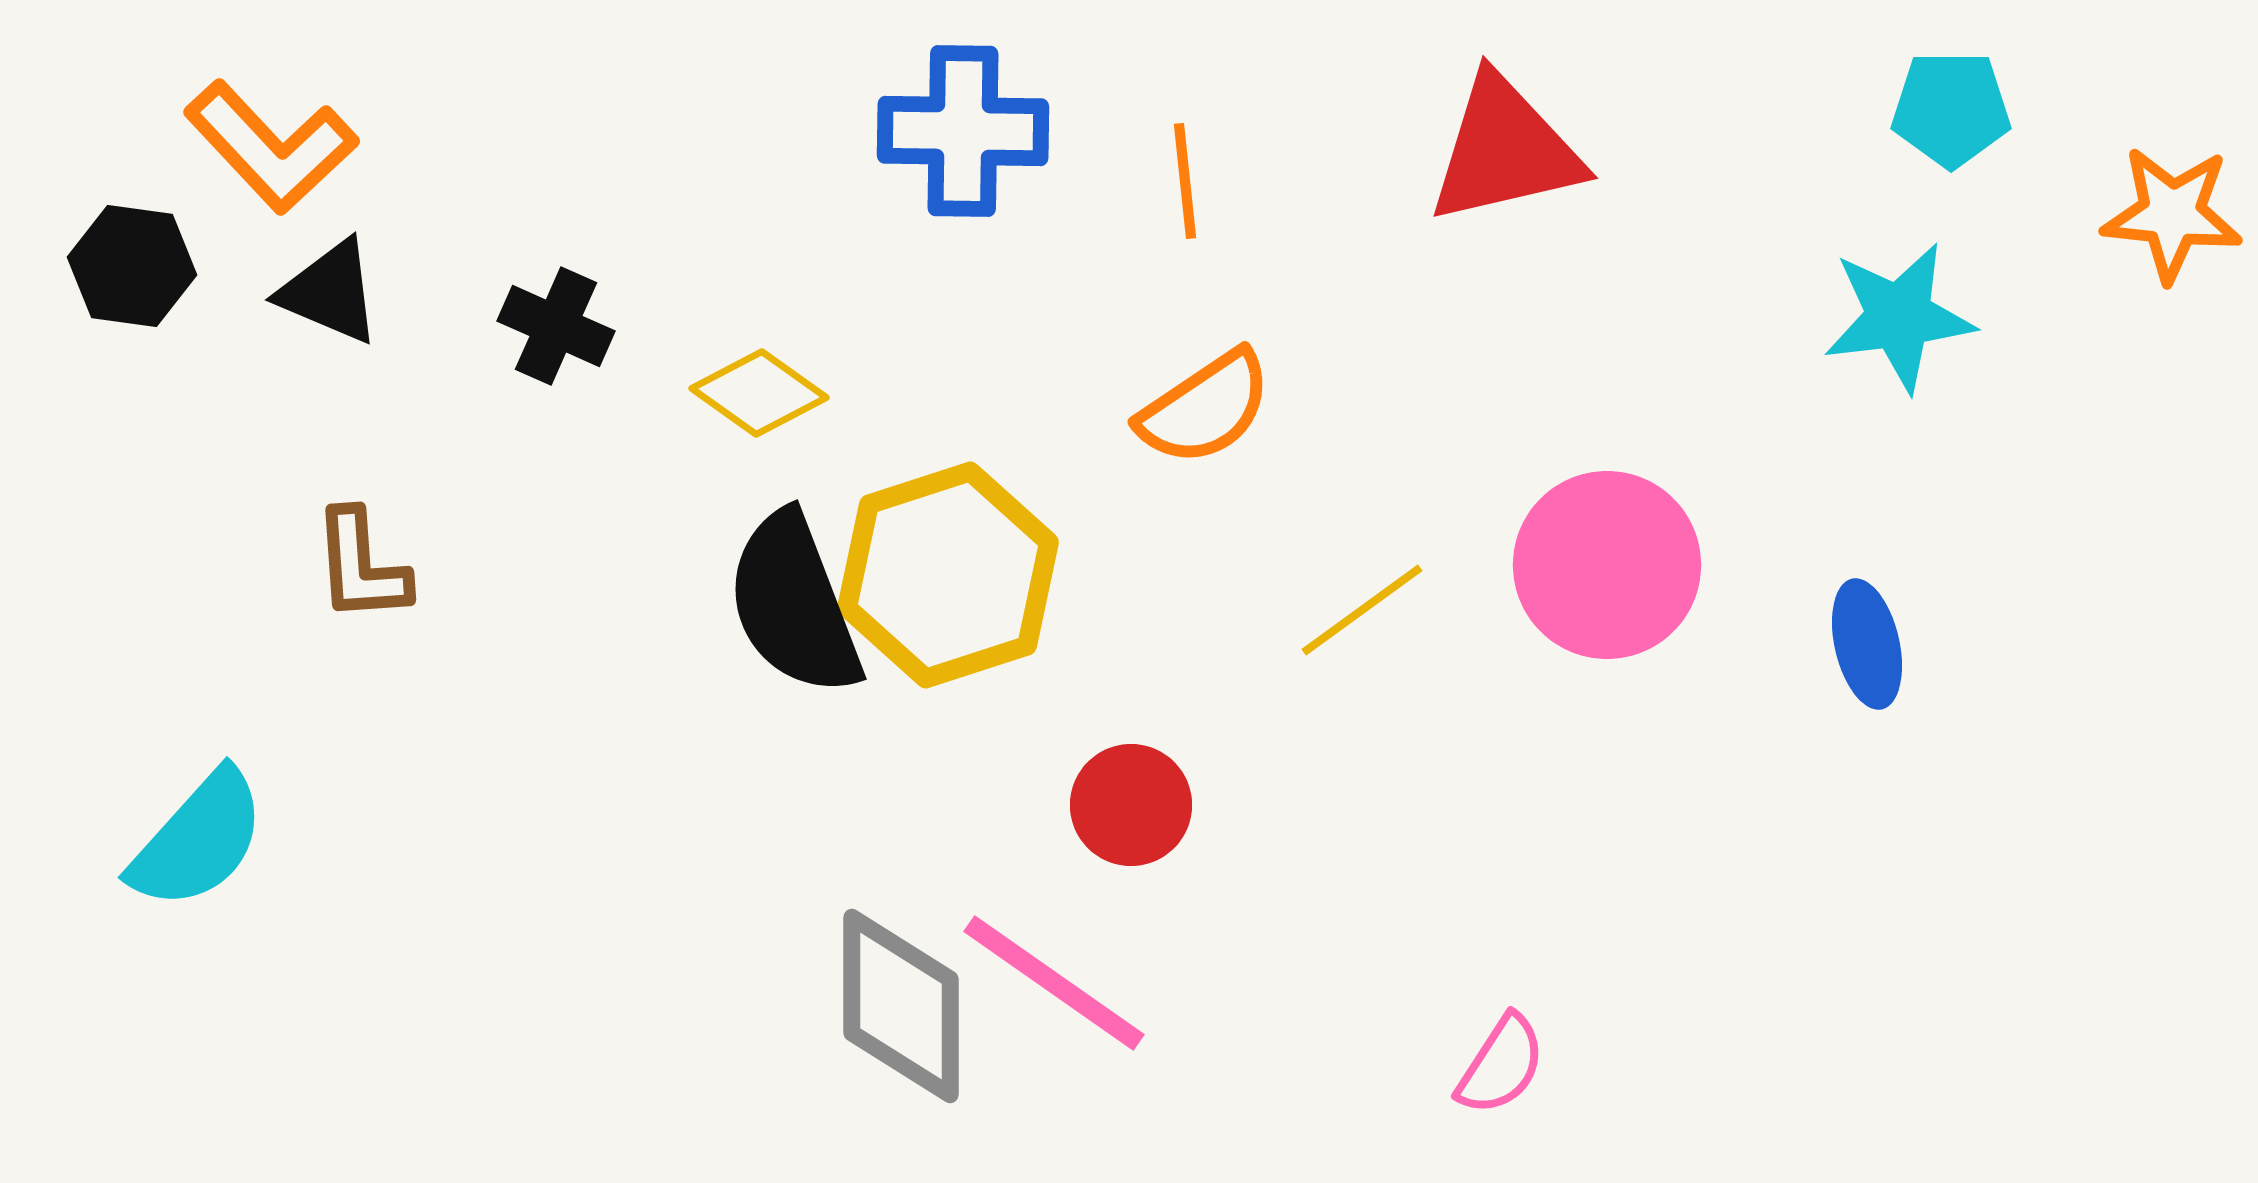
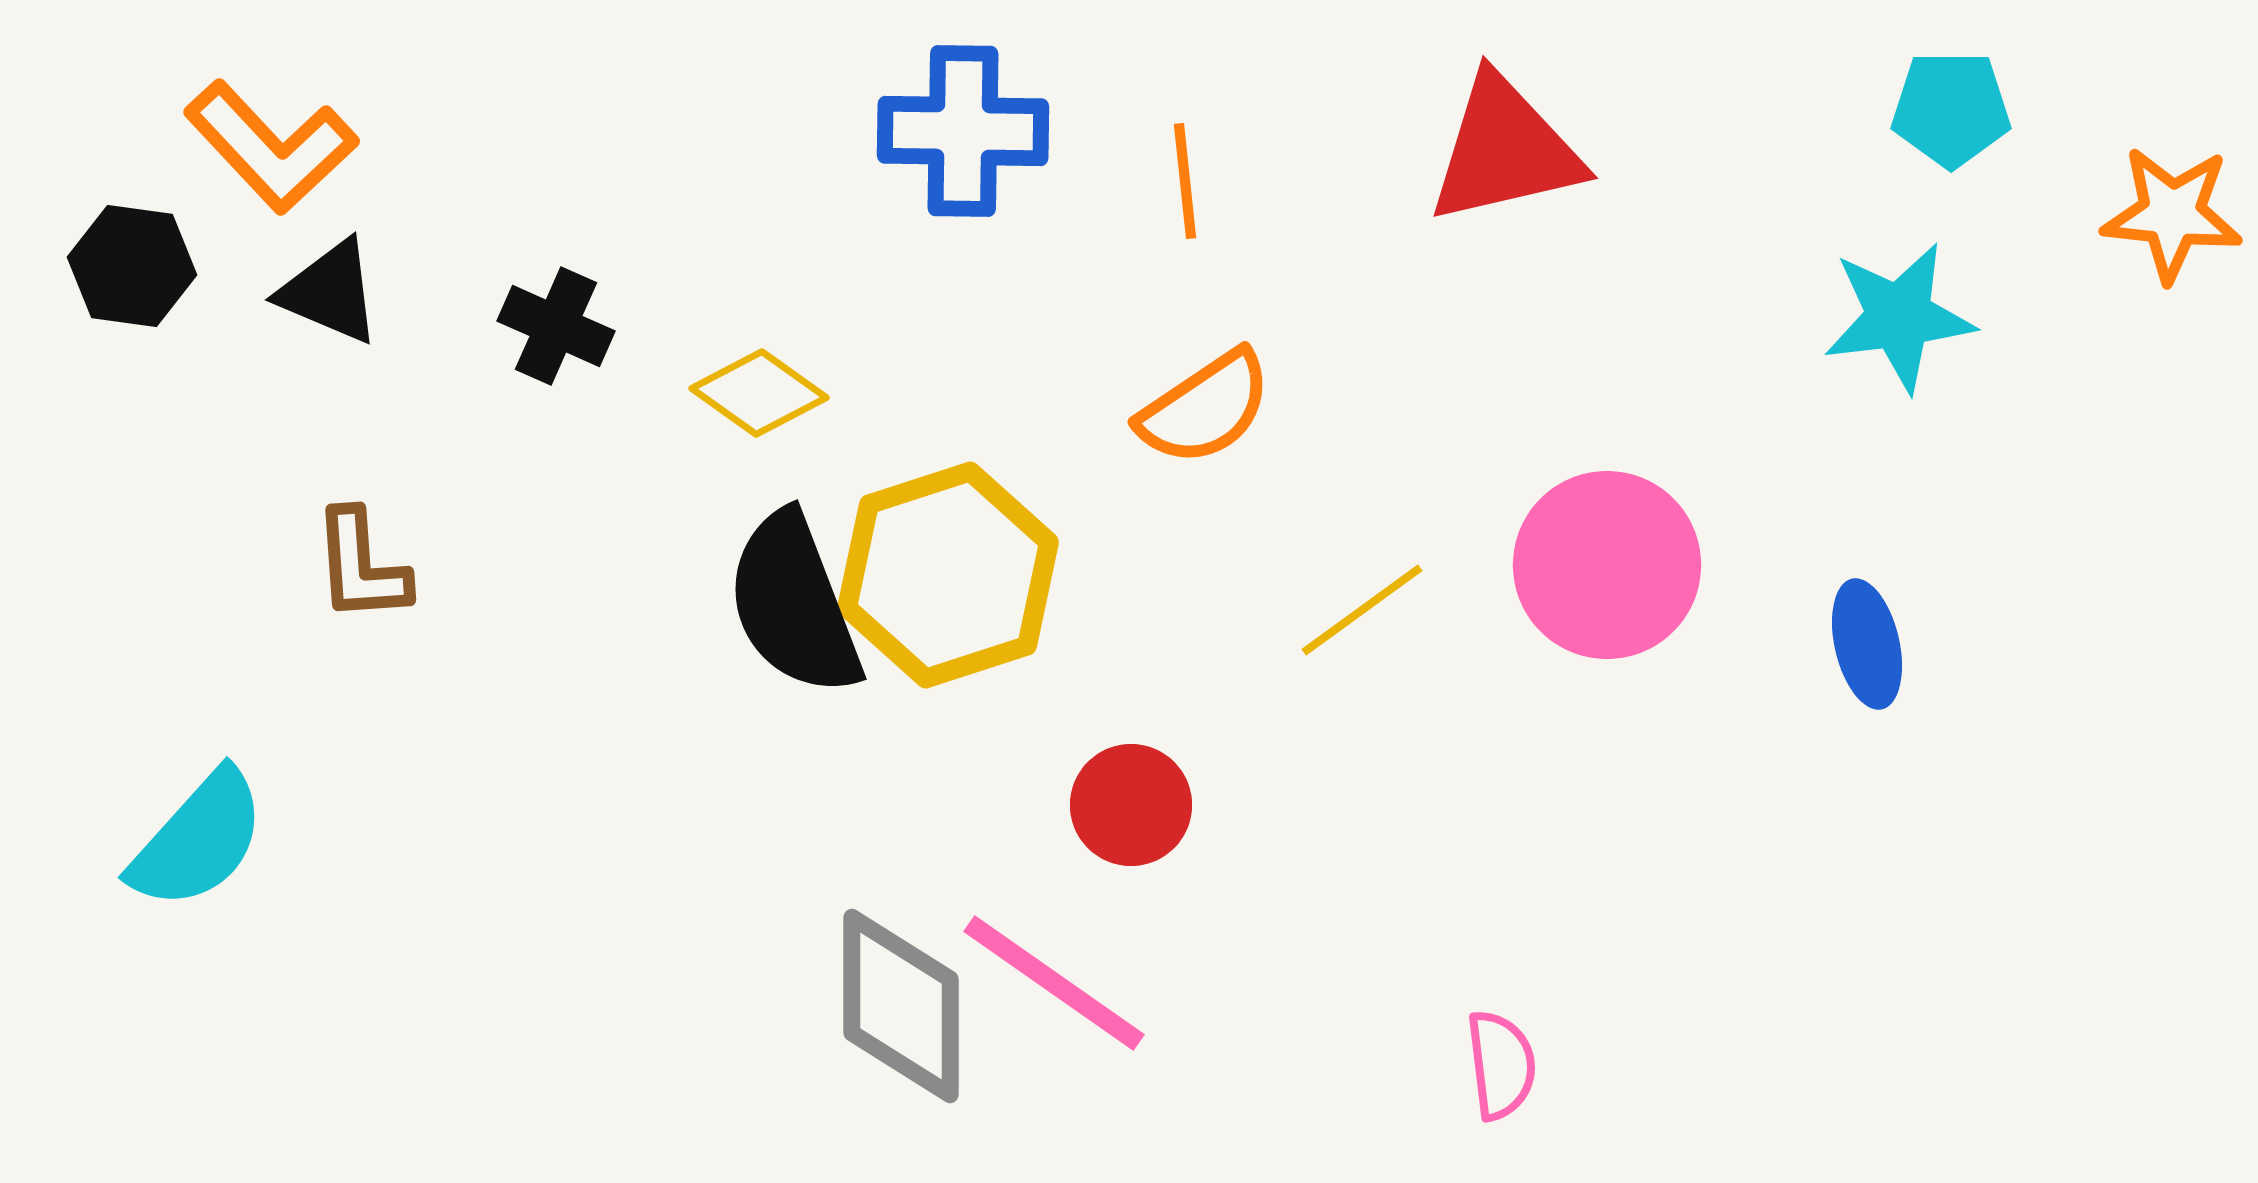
pink semicircle: rotated 40 degrees counterclockwise
